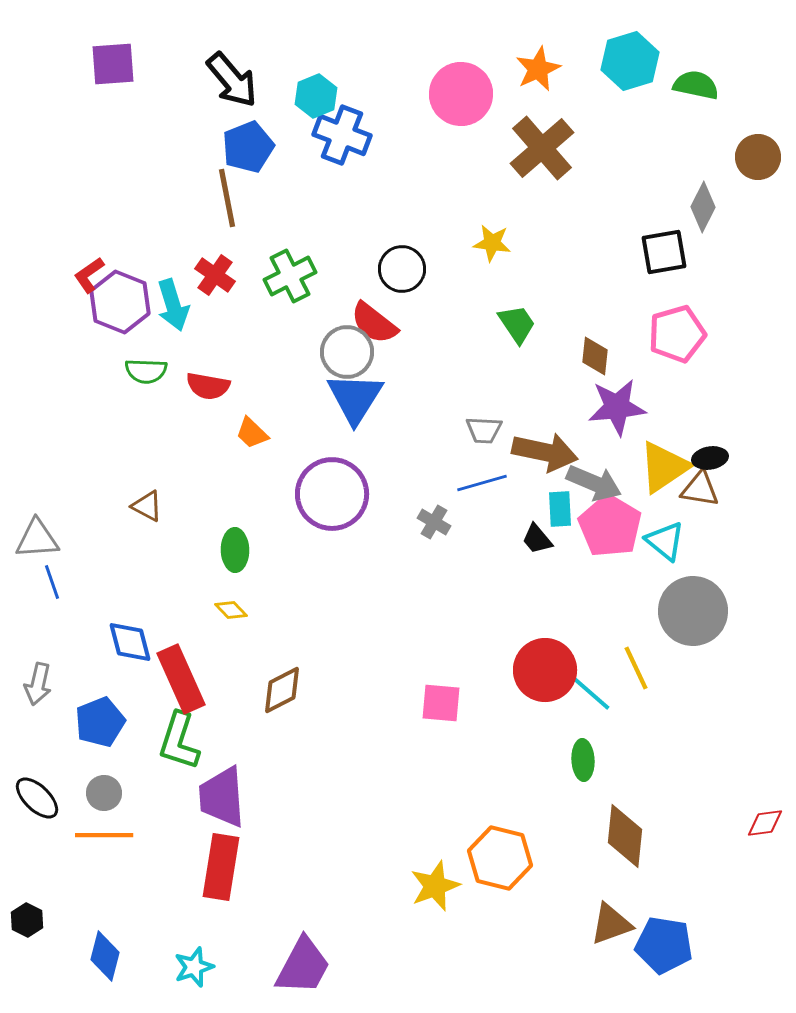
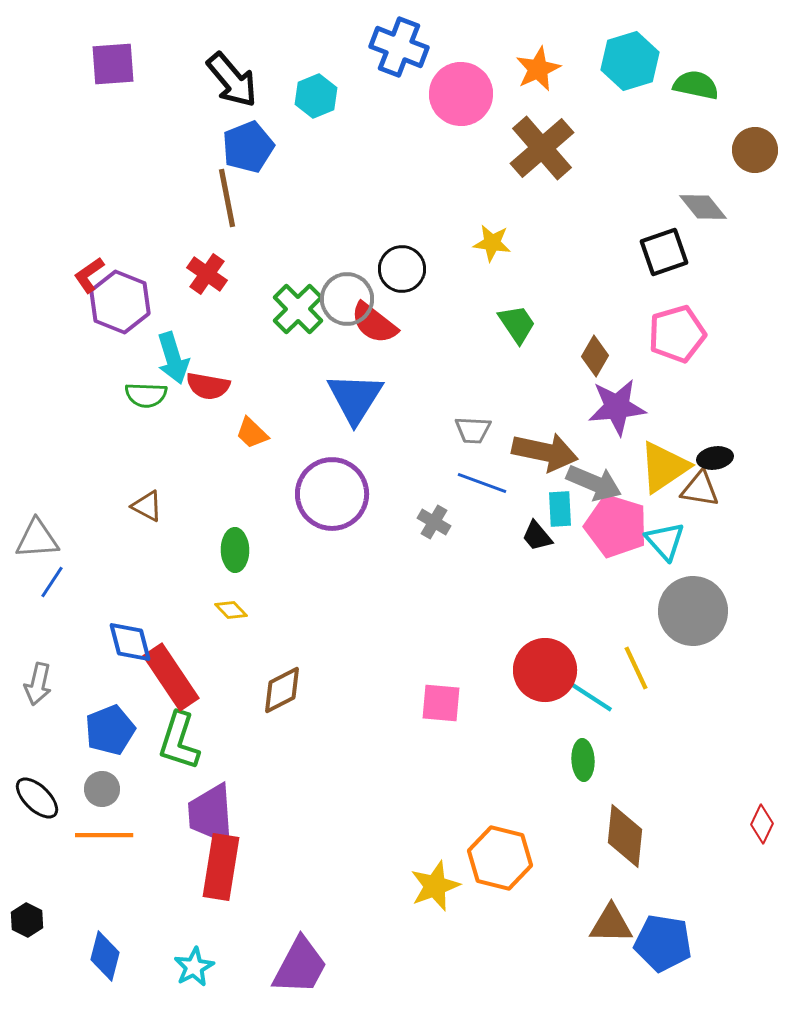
blue cross at (342, 135): moved 57 px right, 88 px up
brown circle at (758, 157): moved 3 px left, 7 px up
gray diamond at (703, 207): rotated 66 degrees counterclockwise
black square at (664, 252): rotated 9 degrees counterclockwise
red cross at (215, 275): moved 8 px left, 1 px up
green cross at (290, 276): moved 8 px right, 33 px down; rotated 18 degrees counterclockwise
cyan arrow at (173, 305): moved 53 px down
gray circle at (347, 352): moved 53 px up
brown diamond at (595, 356): rotated 24 degrees clockwise
green semicircle at (146, 371): moved 24 px down
gray trapezoid at (484, 430): moved 11 px left
black ellipse at (710, 458): moved 5 px right
blue line at (482, 483): rotated 36 degrees clockwise
pink pentagon at (610, 526): moved 6 px right; rotated 14 degrees counterclockwise
black trapezoid at (537, 539): moved 3 px up
cyan triangle at (665, 541): rotated 9 degrees clockwise
blue line at (52, 582): rotated 52 degrees clockwise
red rectangle at (181, 679): moved 10 px left, 2 px up; rotated 10 degrees counterclockwise
cyan line at (585, 688): moved 5 px down; rotated 8 degrees counterclockwise
blue pentagon at (100, 722): moved 10 px right, 8 px down
gray circle at (104, 793): moved 2 px left, 4 px up
purple trapezoid at (222, 797): moved 11 px left, 17 px down
red diamond at (765, 823): moved 3 px left, 1 px down; rotated 57 degrees counterclockwise
brown triangle at (611, 924): rotated 21 degrees clockwise
blue pentagon at (664, 945): moved 1 px left, 2 px up
purple trapezoid at (303, 966): moved 3 px left
cyan star at (194, 967): rotated 9 degrees counterclockwise
